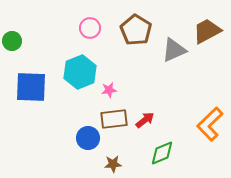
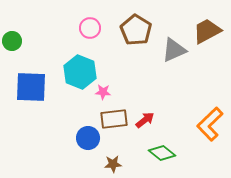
cyan hexagon: rotated 16 degrees counterclockwise
pink star: moved 6 px left, 2 px down; rotated 14 degrees clockwise
green diamond: rotated 60 degrees clockwise
